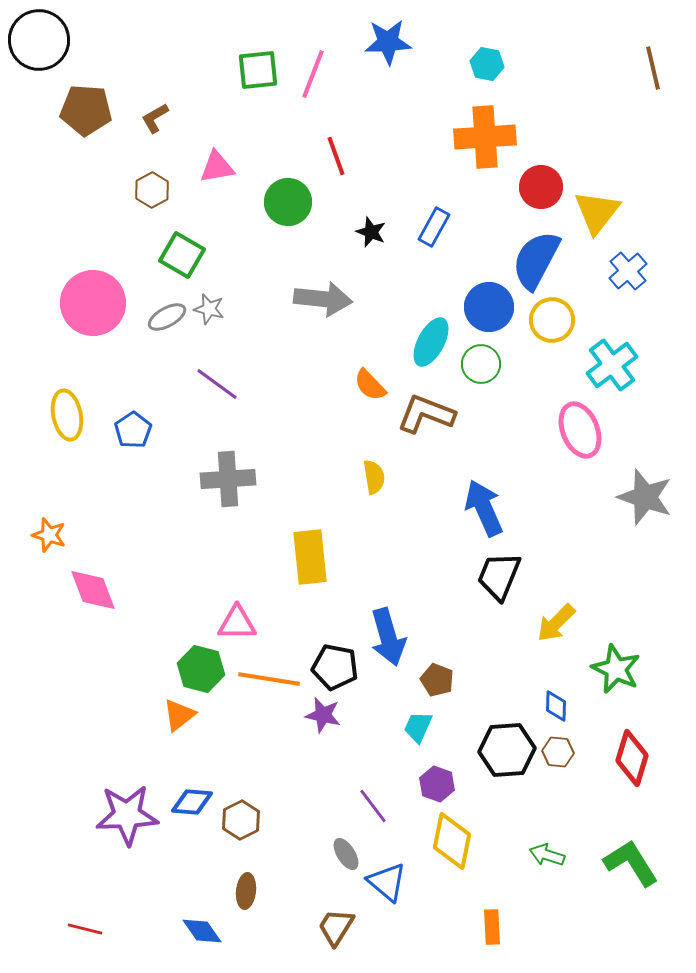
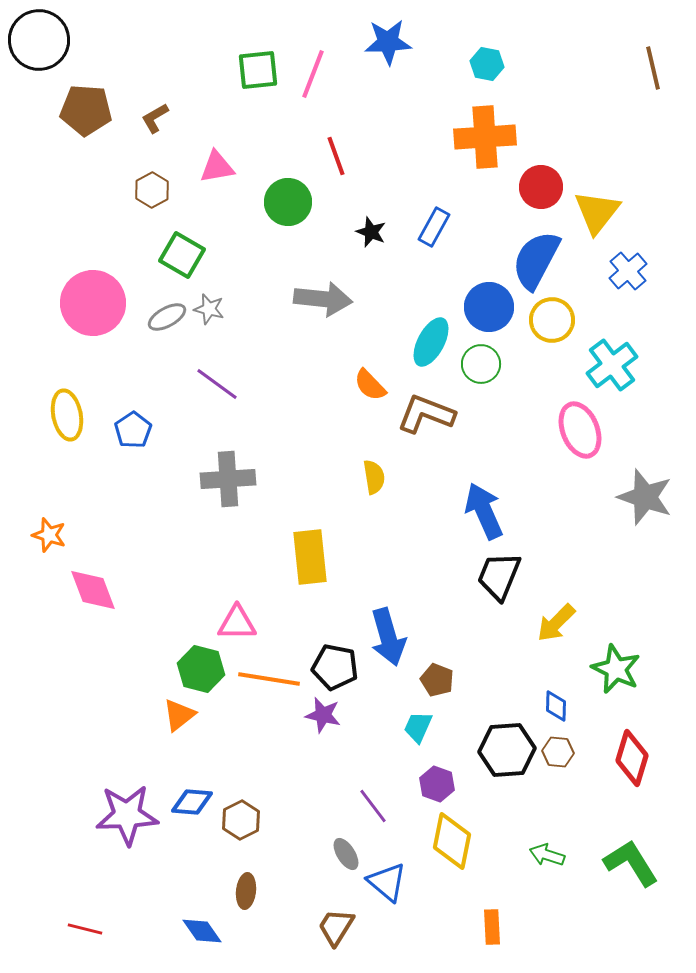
blue arrow at (484, 508): moved 3 px down
